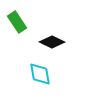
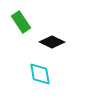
green rectangle: moved 4 px right
